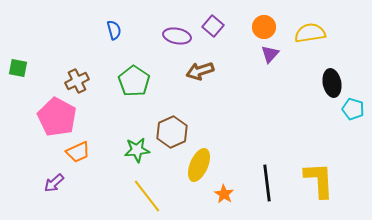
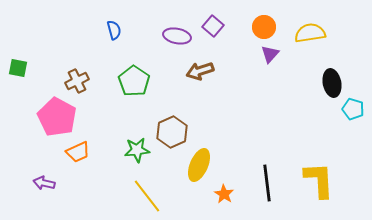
purple arrow: moved 10 px left; rotated 55 degrees clockwise
